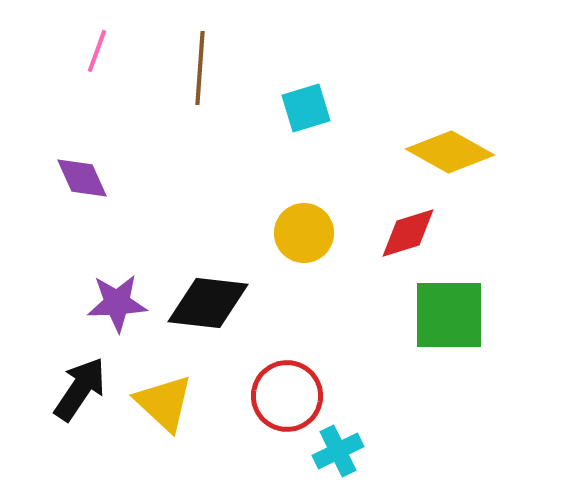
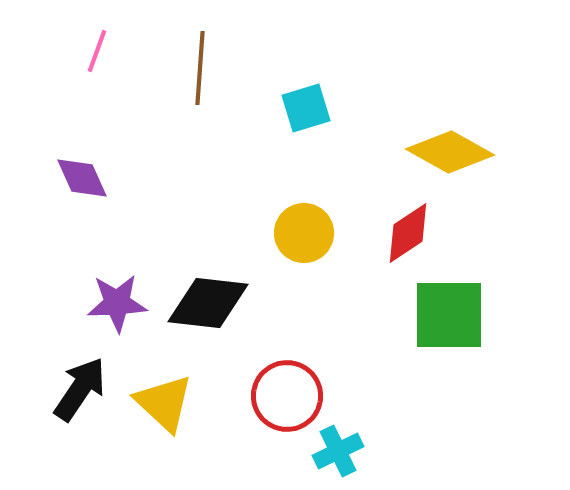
red diamond: rotated 16 degrees counterclockwise
